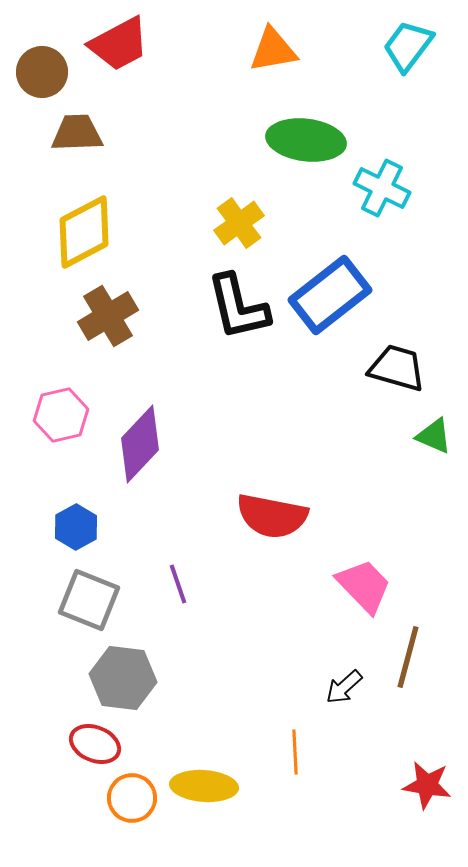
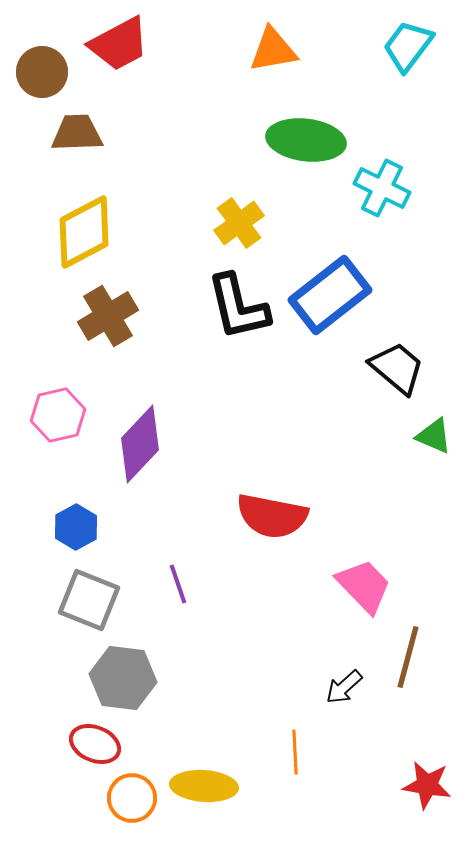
black trapezoid: rotated 24 degrees clockwise
pink hexagon: moved 3 px left
